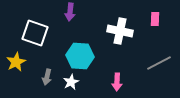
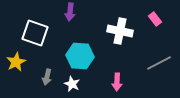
pink rectangle: rotated 40 degrees counterclockwise
white star: moved 1 px right, 2 px down; rotated 21 degrees counterclockwise
